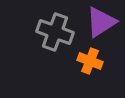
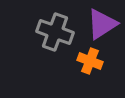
purple triangle: moved 1 px right, 2 px down
